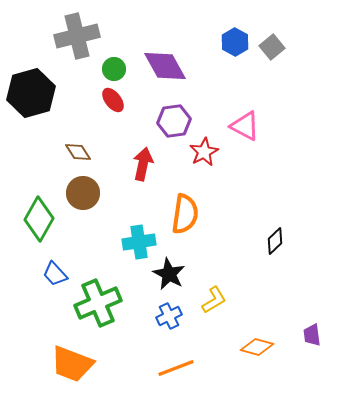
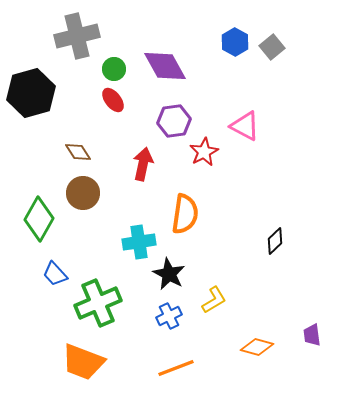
orange trapezoid: moved 11 px right, 2 px up
